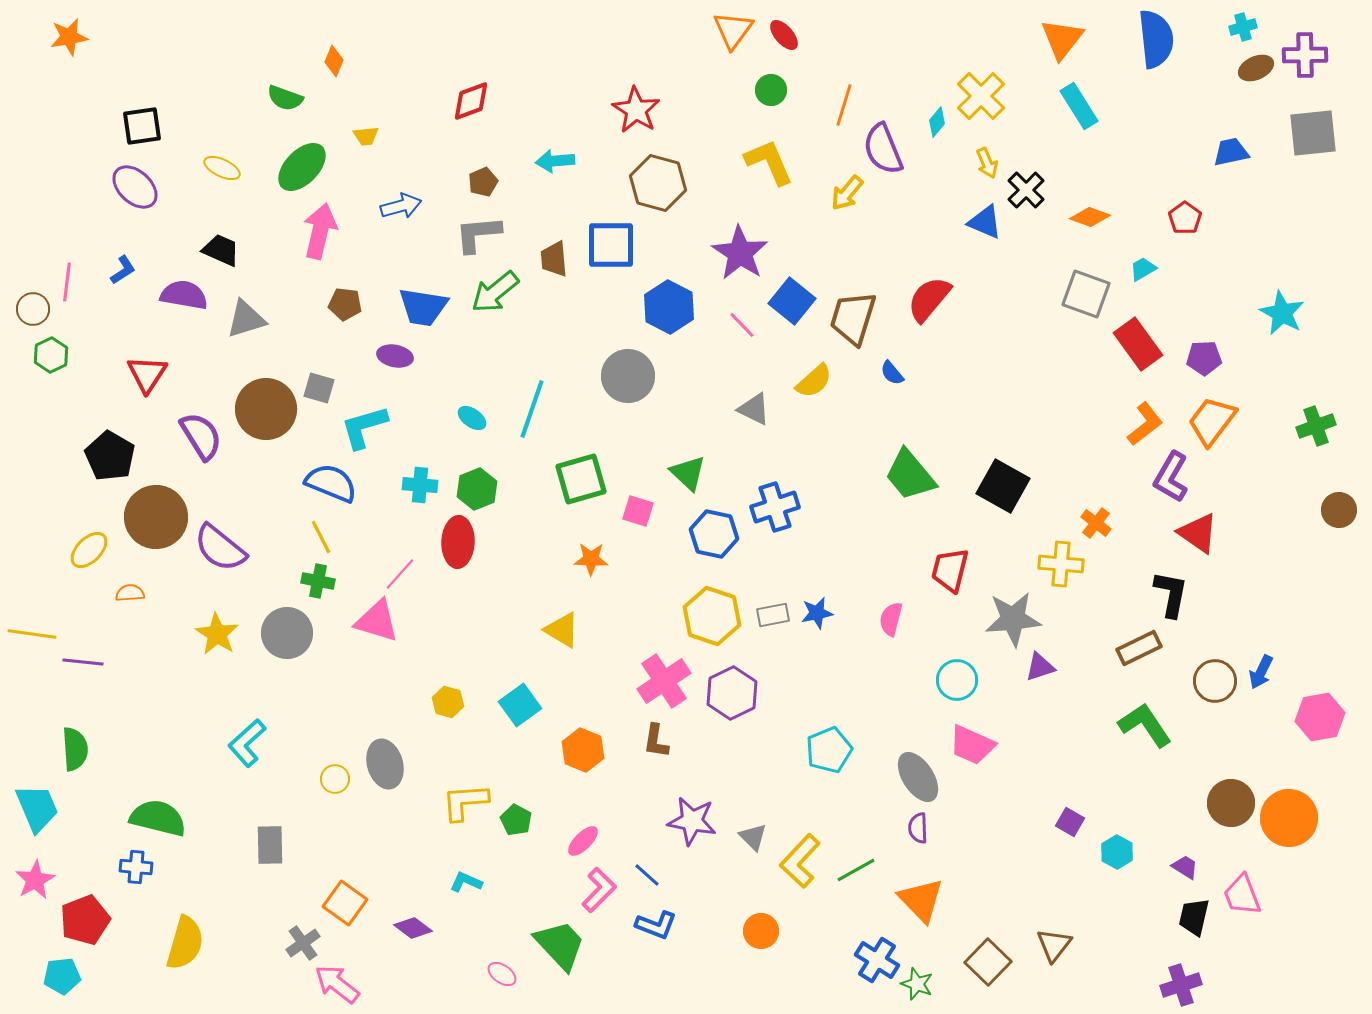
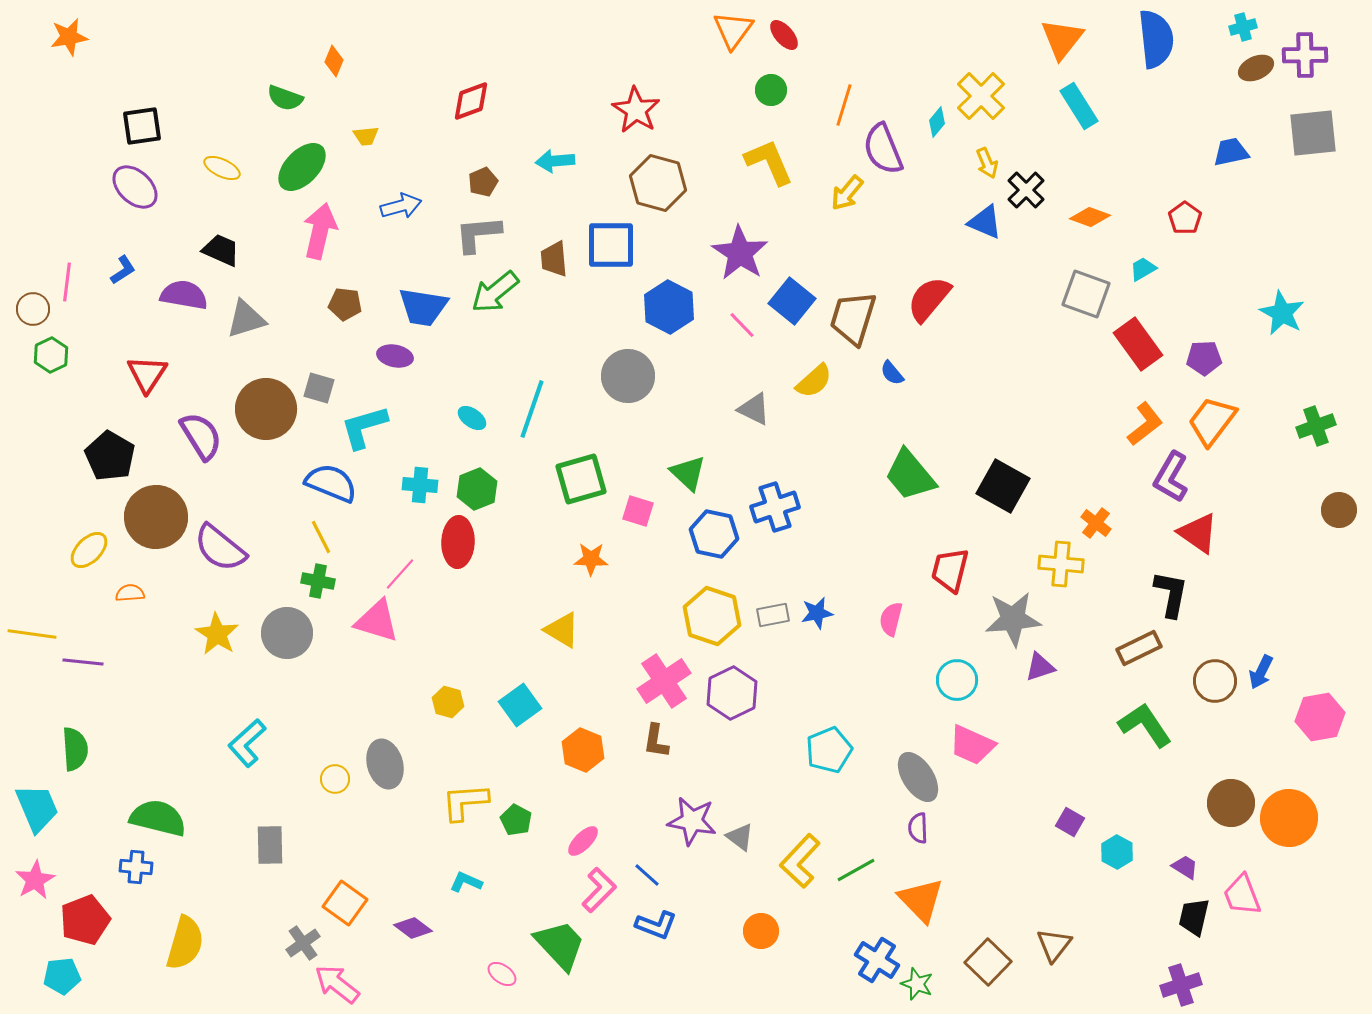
gray triangle at (753, 837): moved 13 px left; rotated 8 degrees counterclockwise
